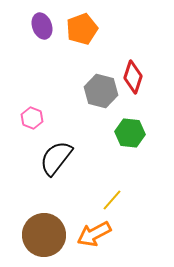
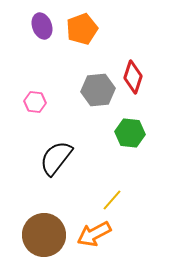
gray hexagon: moved 3 px left, 1 px up; rotated 20 degrees counterclockwise
pink hexagon: moved 3 px right, 16 px up; rotated 15 degrees counterclockwise
